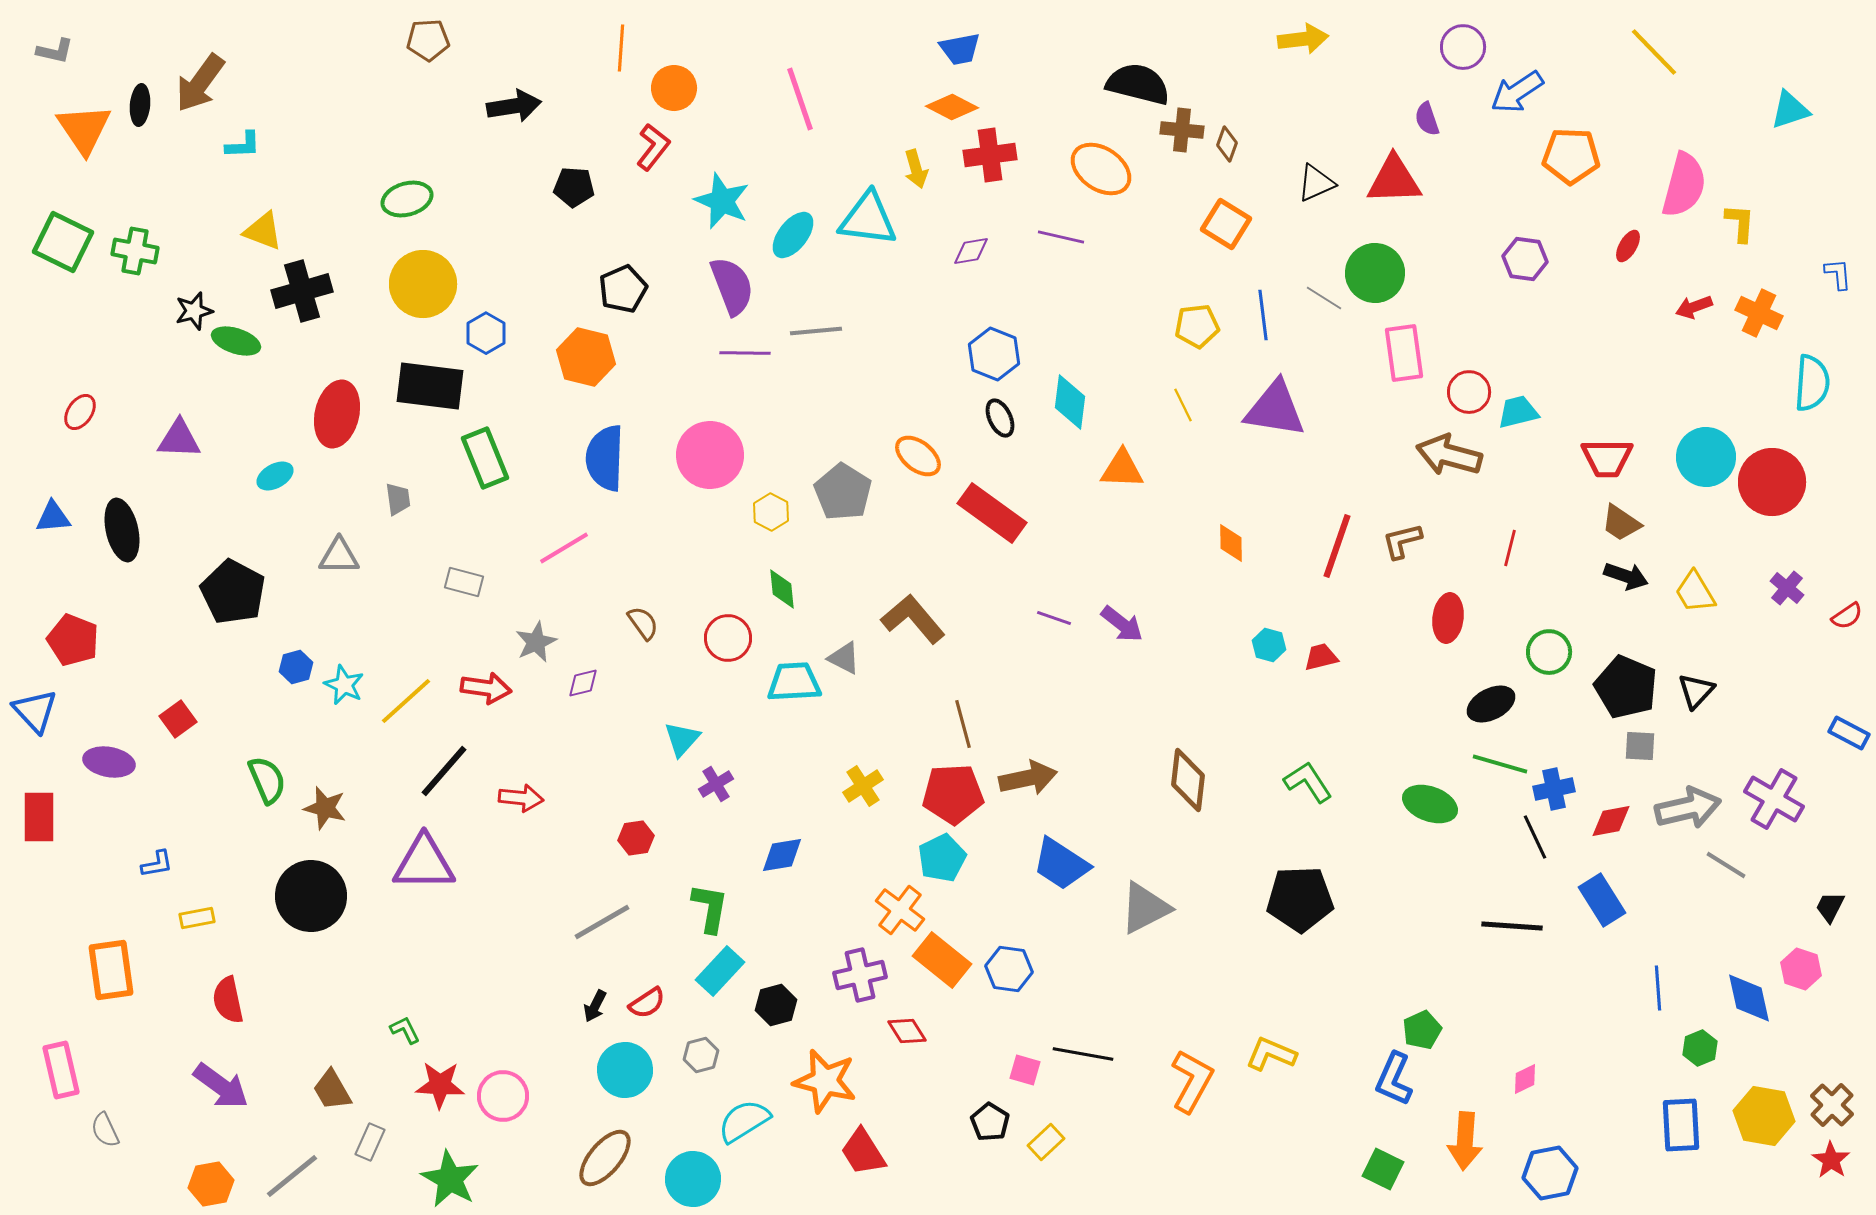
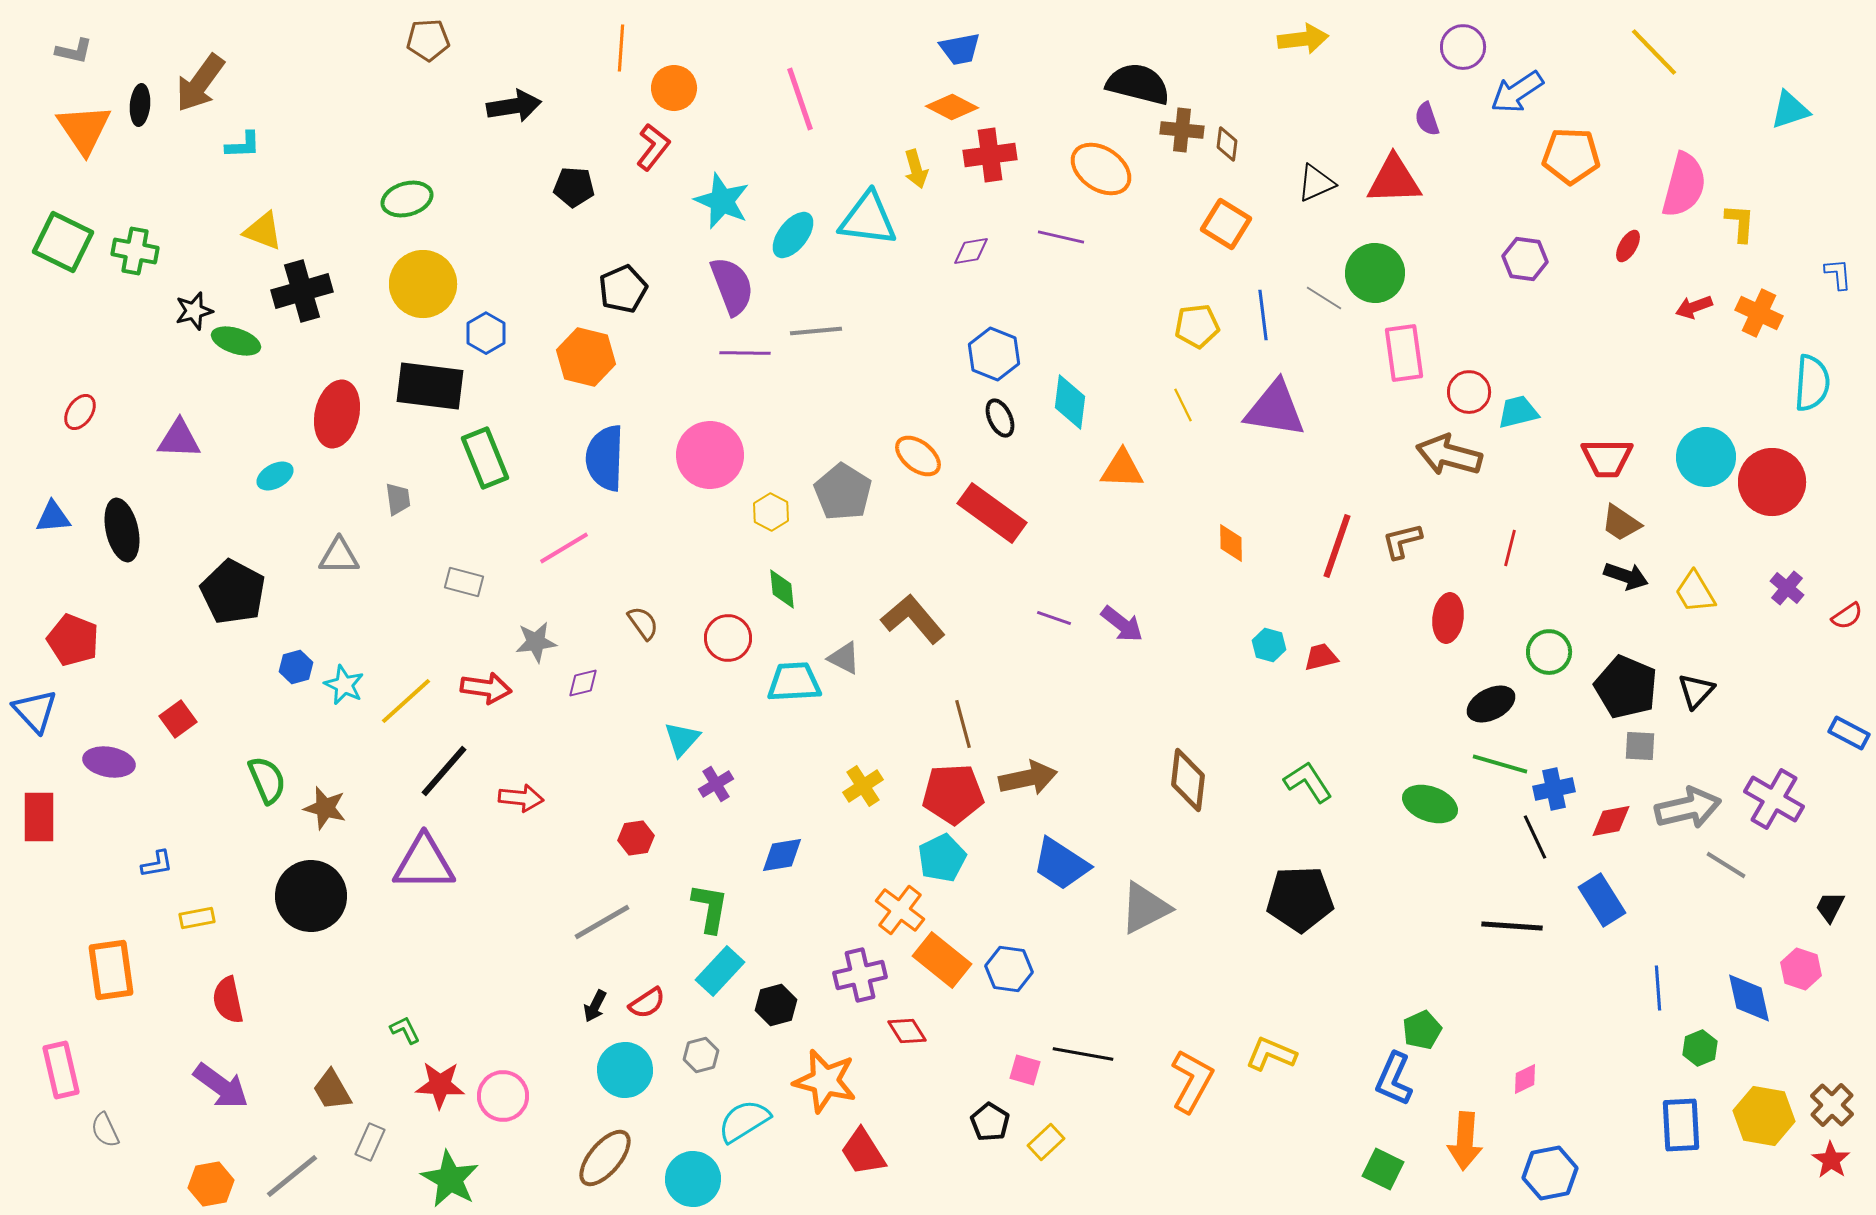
gray L-shape at (55, 51): moved 19 px right
brown diamond at (1227, 144): rotated 12 degrees counterclockwise
gray star at (536, 642): rotated 18 degrees clockwise
